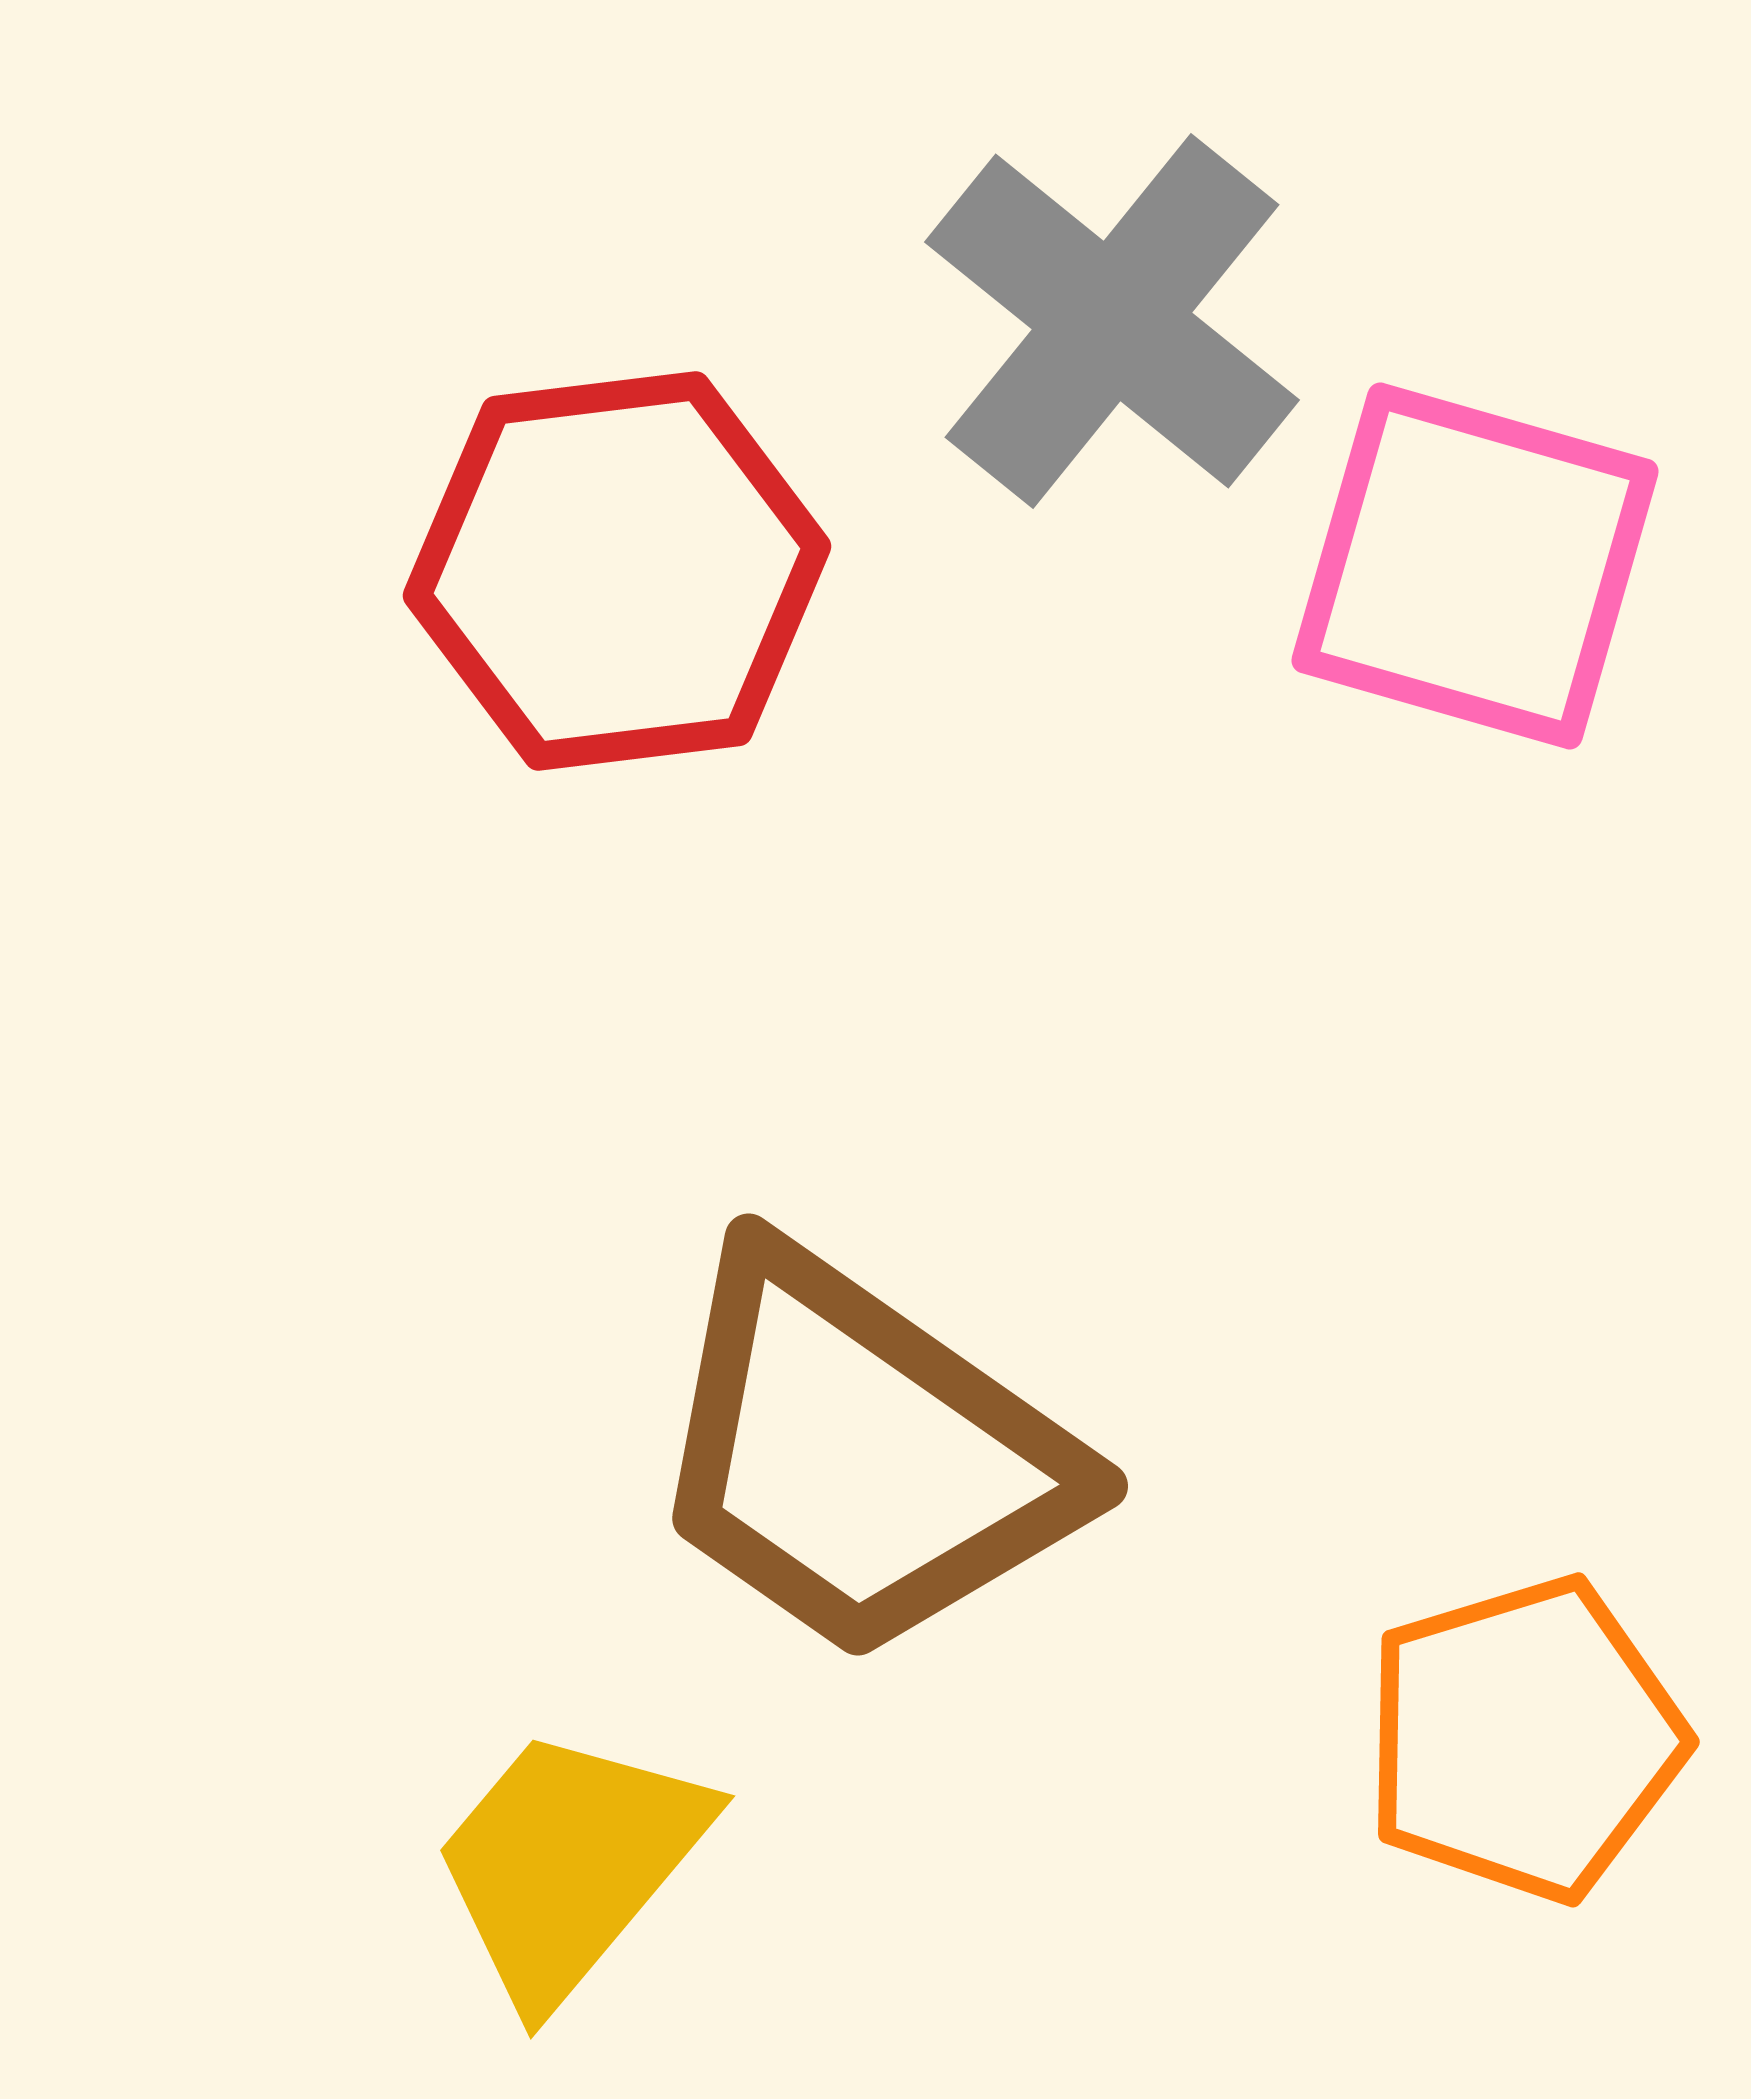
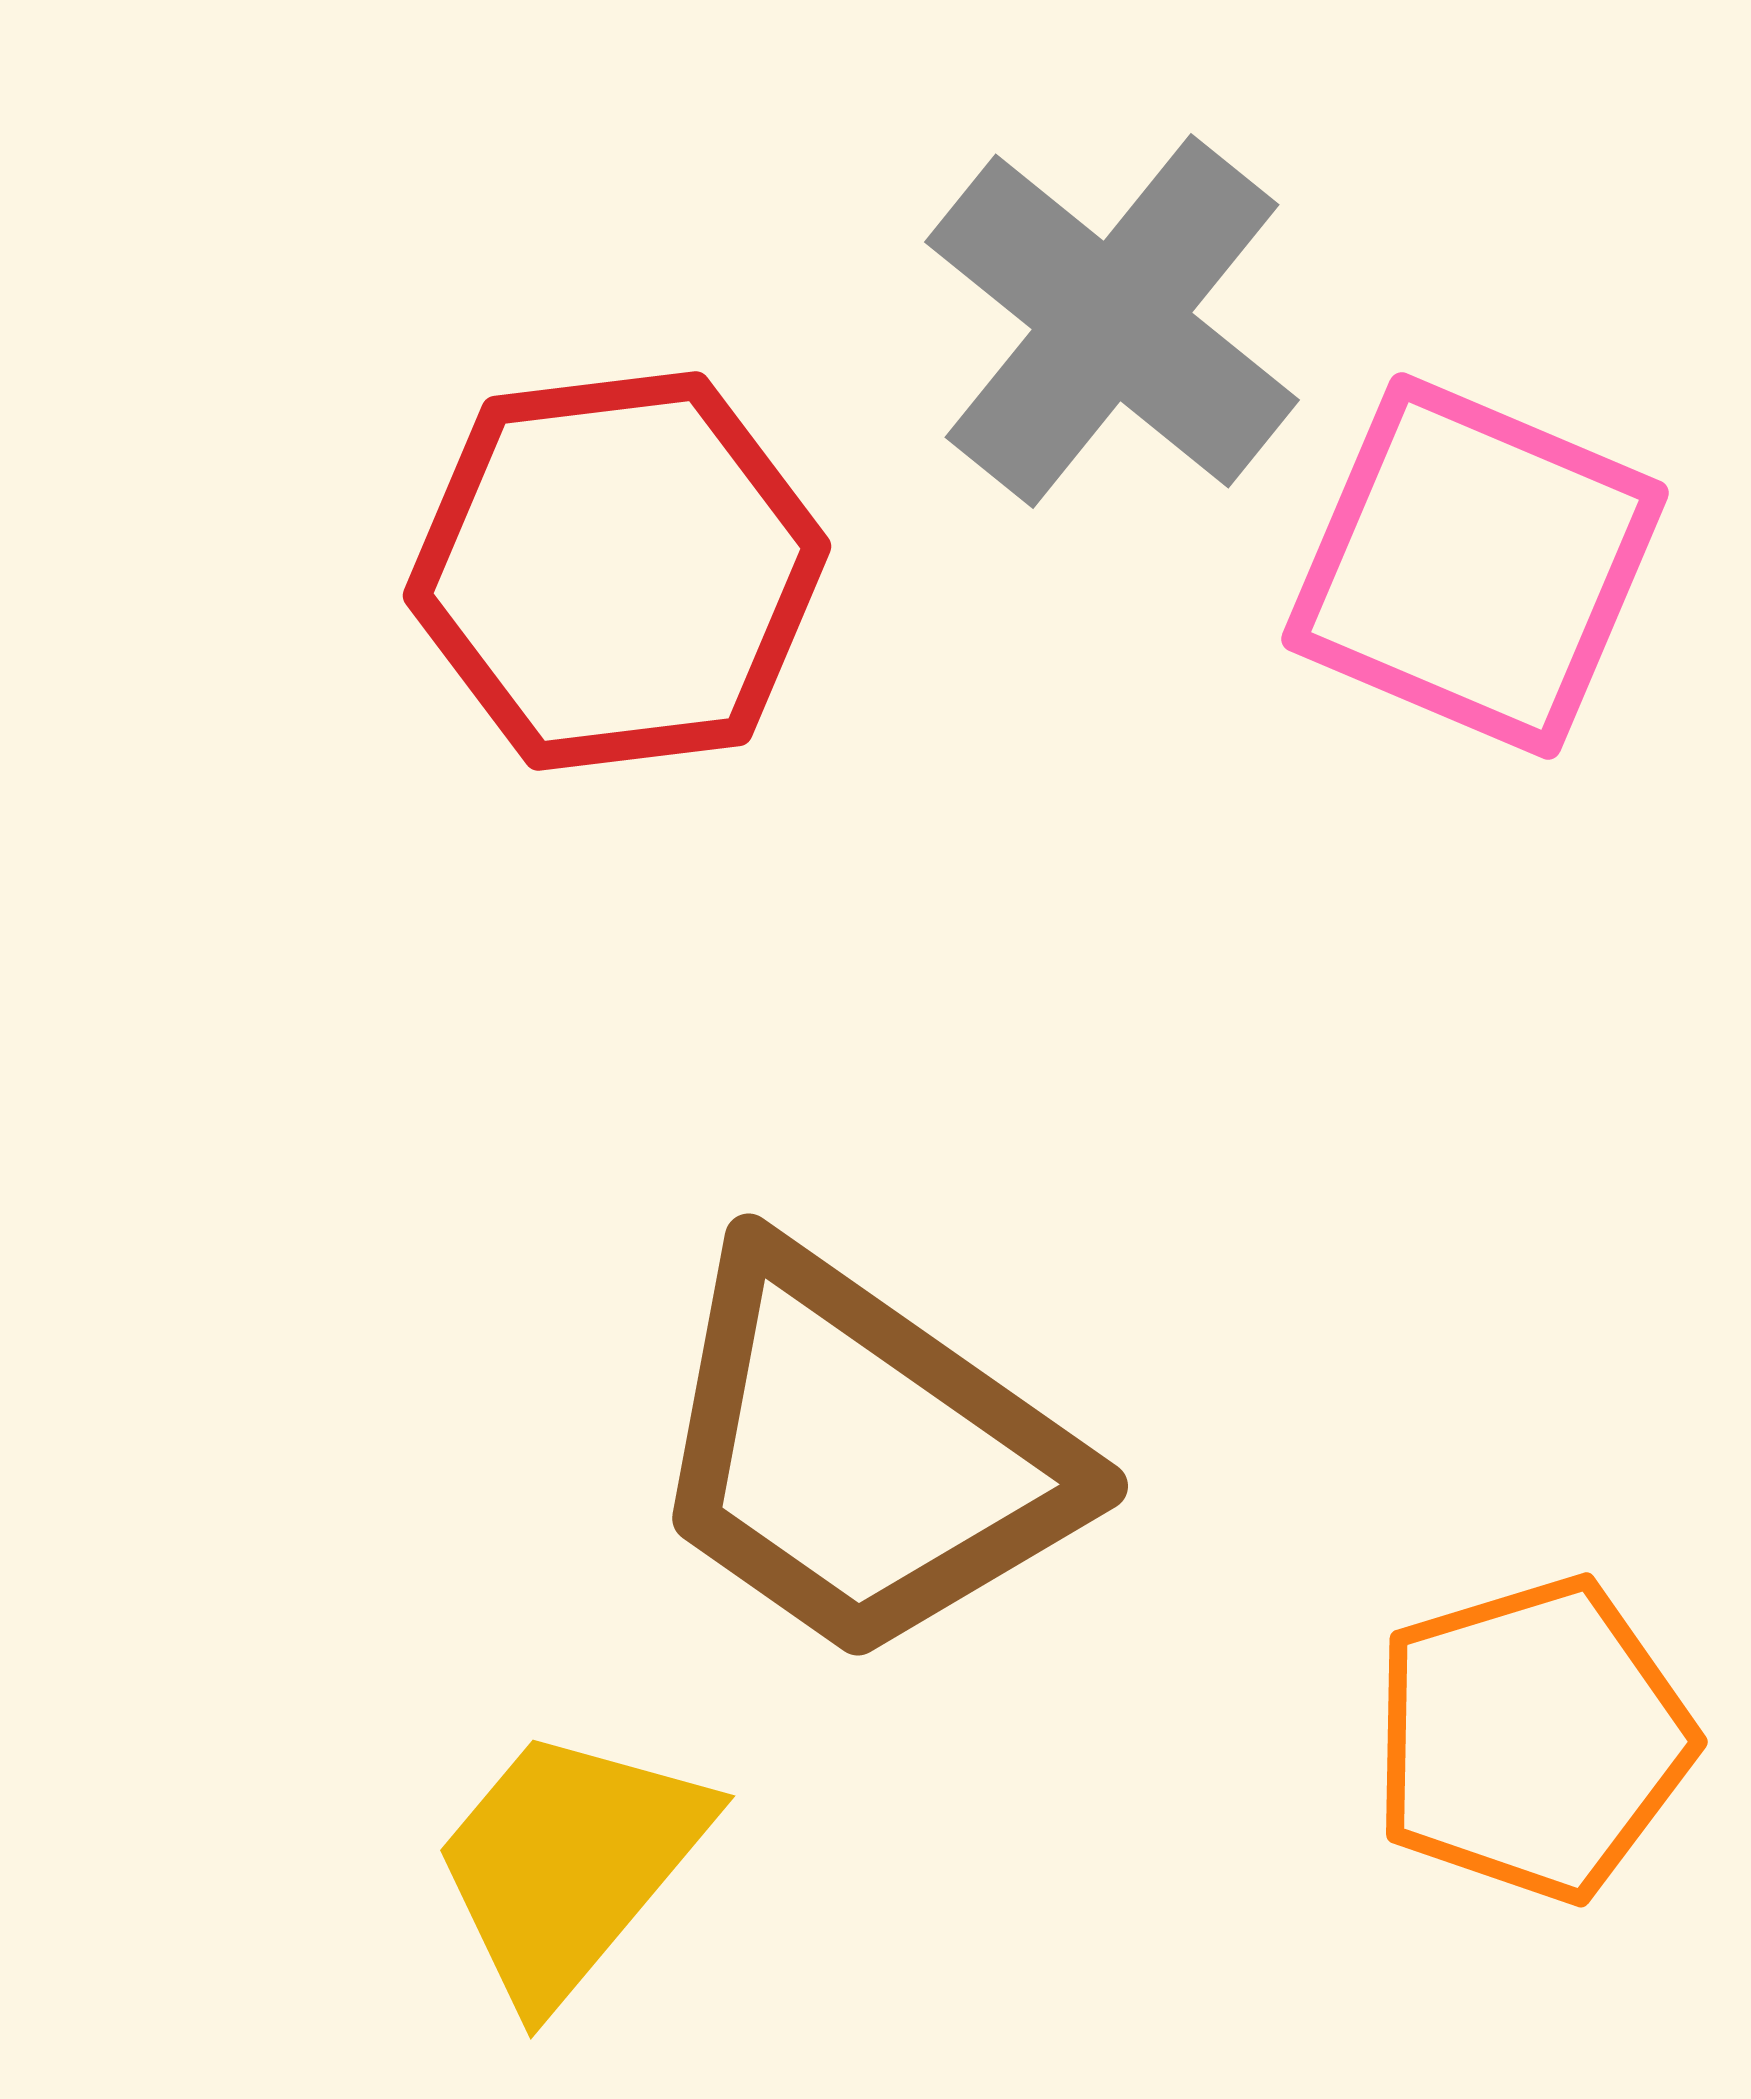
pink square: rotated 7 degrees clockwise
orange pentagon: moved 8 px right
